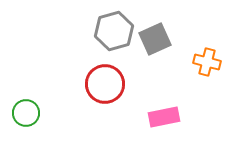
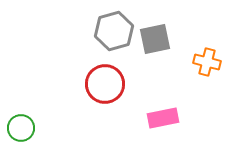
gray square: rotated 12 degrees clockwise
green circle: moved 5 px left, 15 px down
pink rectangle: moved 1 px left, 1 px down
